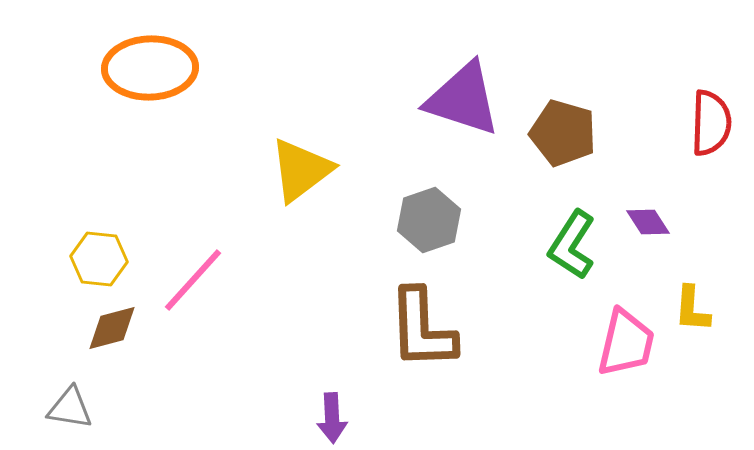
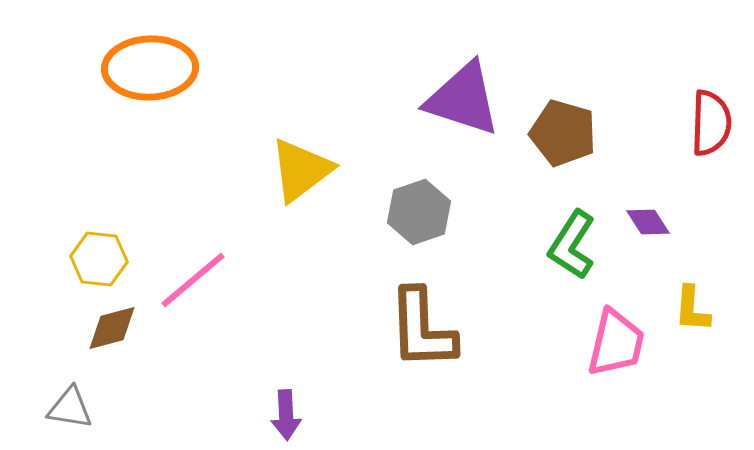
gray hexagon: moved 10 px left, 8 px up
pink line: rotated 8 degrees clockwise
pink trapezoid: moved 10 px left
purple arrow: moved 46 px left, 3 px up
